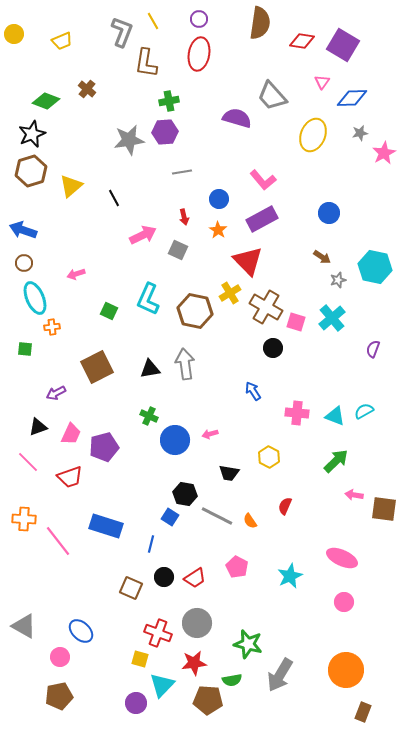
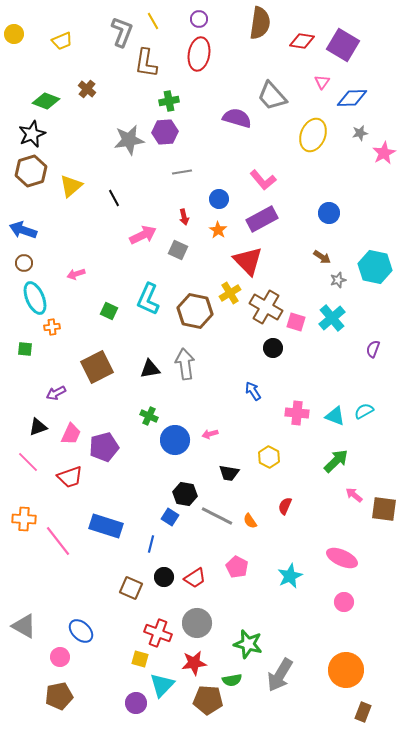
pink arrow at (354, 495): rotated 30 degrees clockwise
